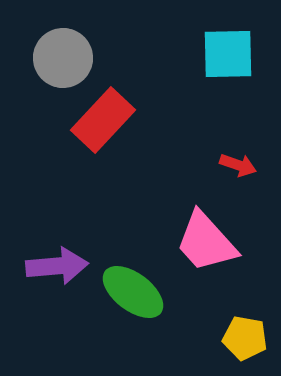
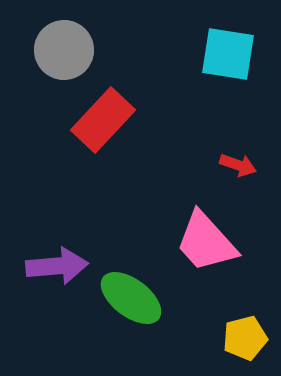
cyan square: rotated 10 degrees clockwise
gray circle: moved 1 px right, 8 px up
green ellipse: moved 2 px left, 6 px down
yellow pentagon: rotated 24 degrees counterclockwise
